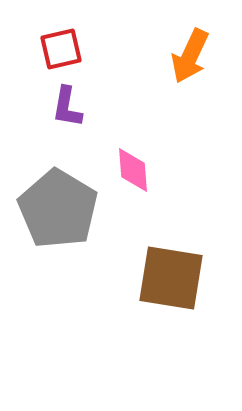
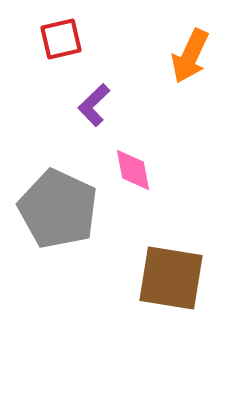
red square: moved 10 px up
purple L-shape: moved 27 px right, 2 px up; rotated 36 degrees clockwise
pink diamond: rotated 6 degrees counterclockwise
gray pentagon: rotated 6 degrees counterclockwise
